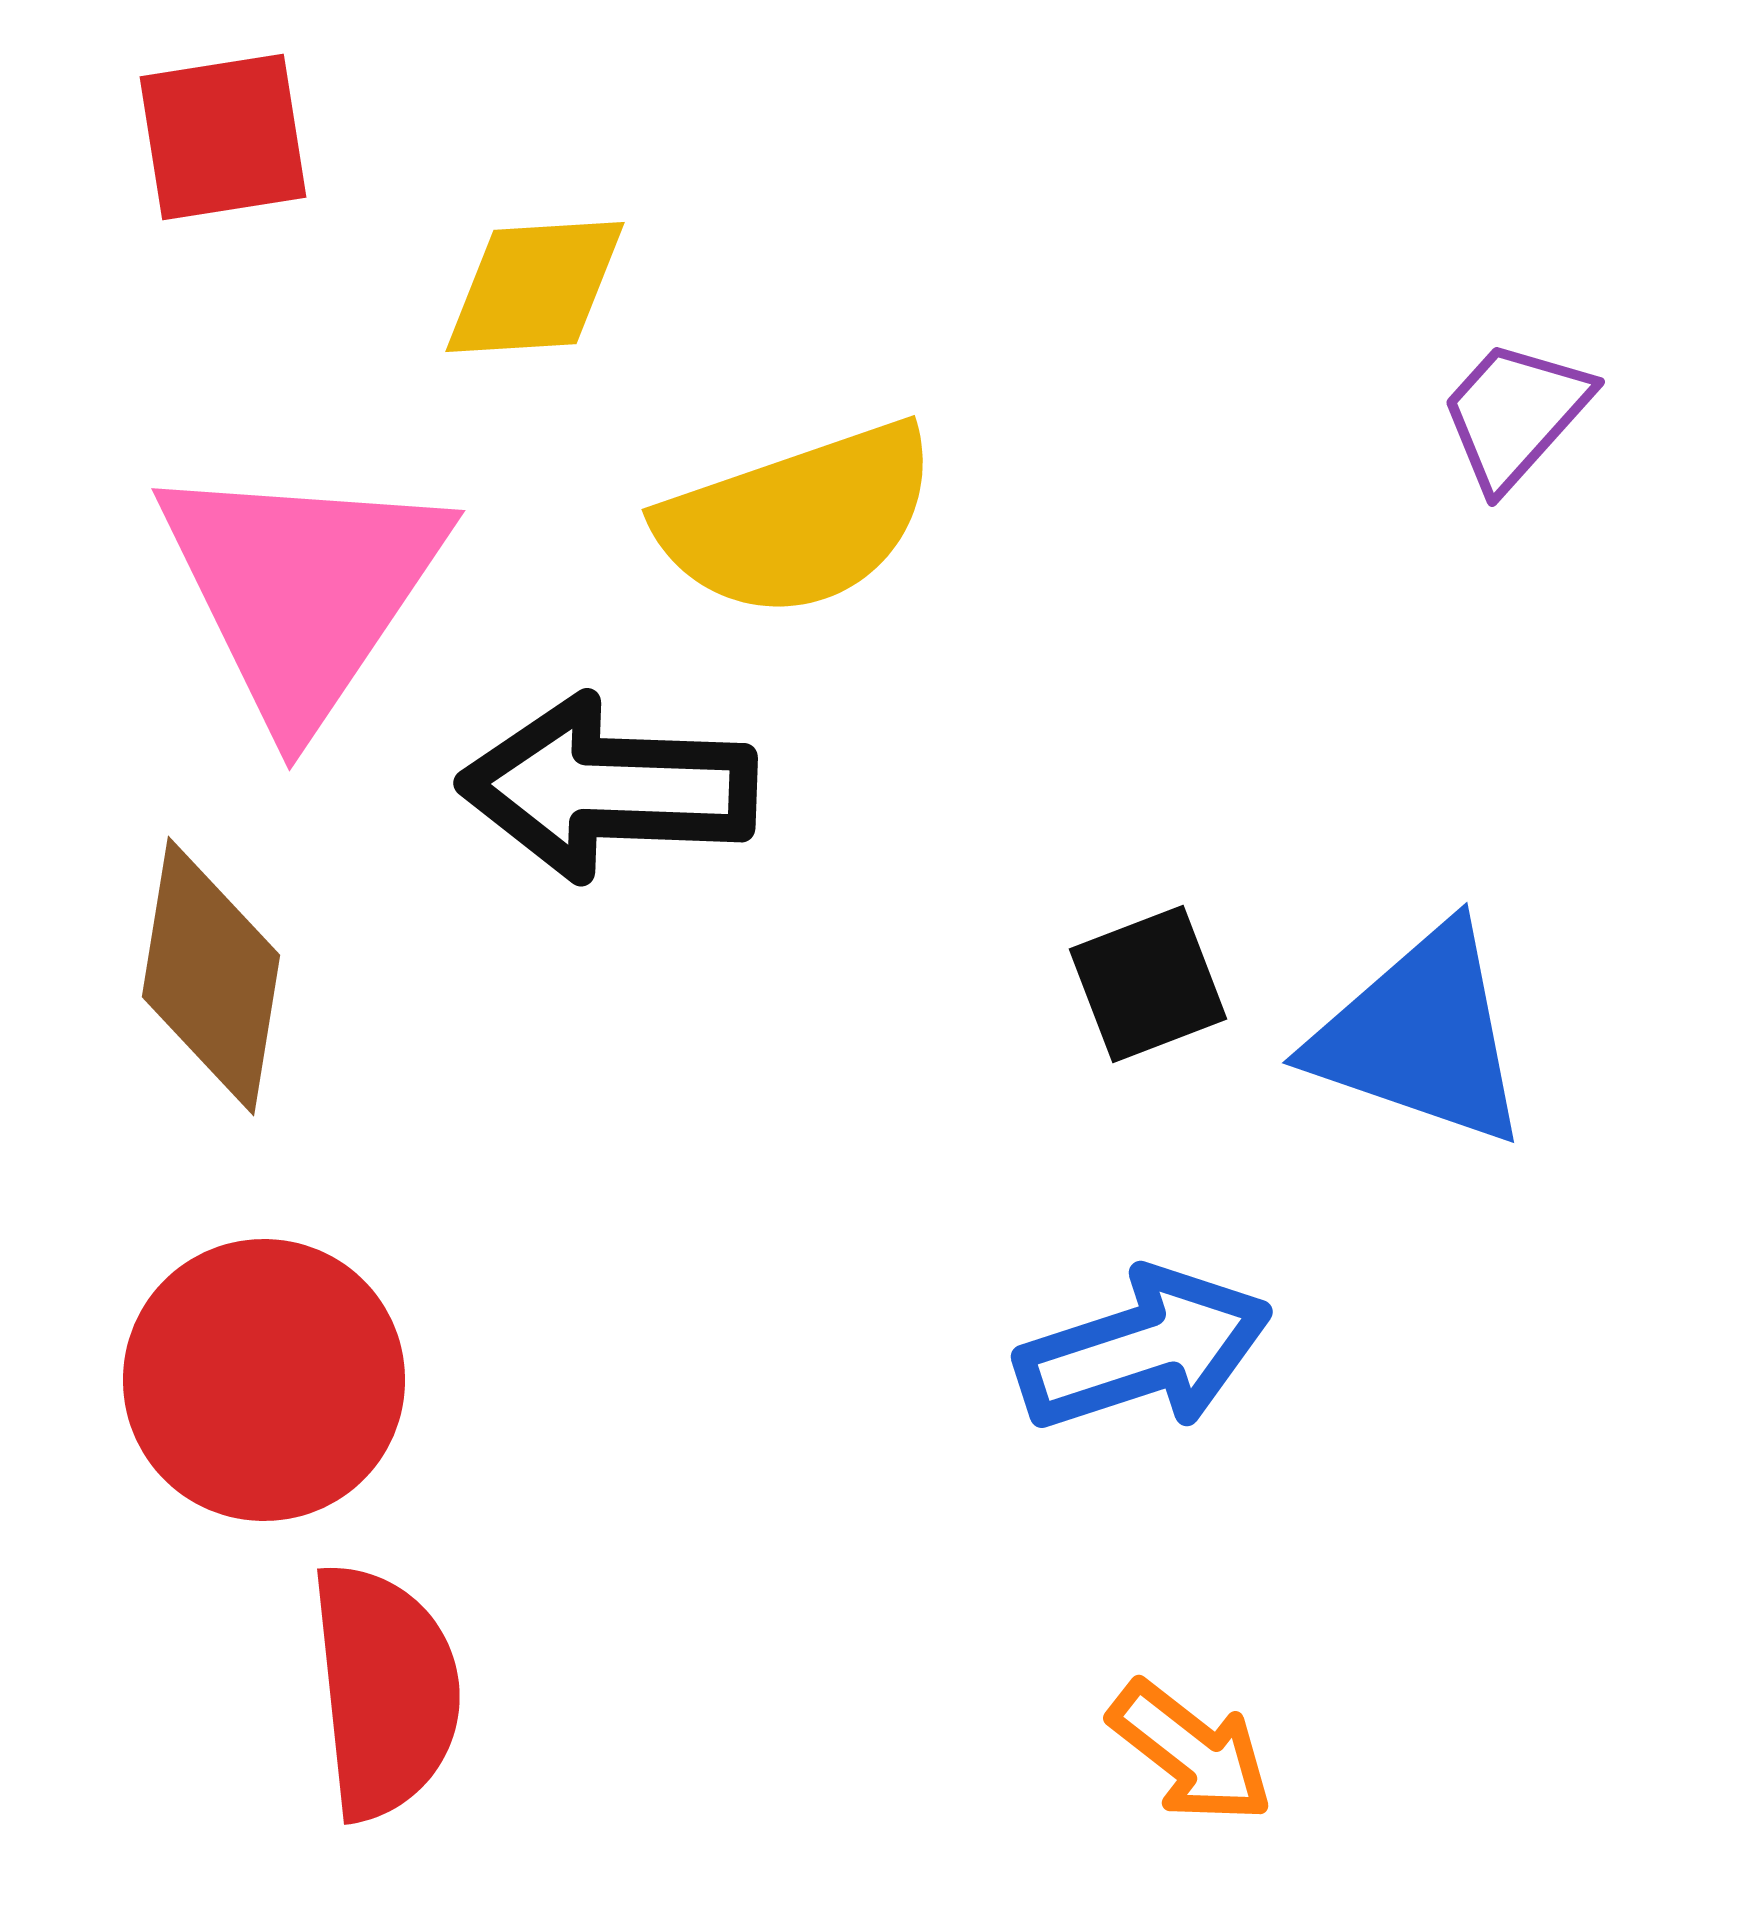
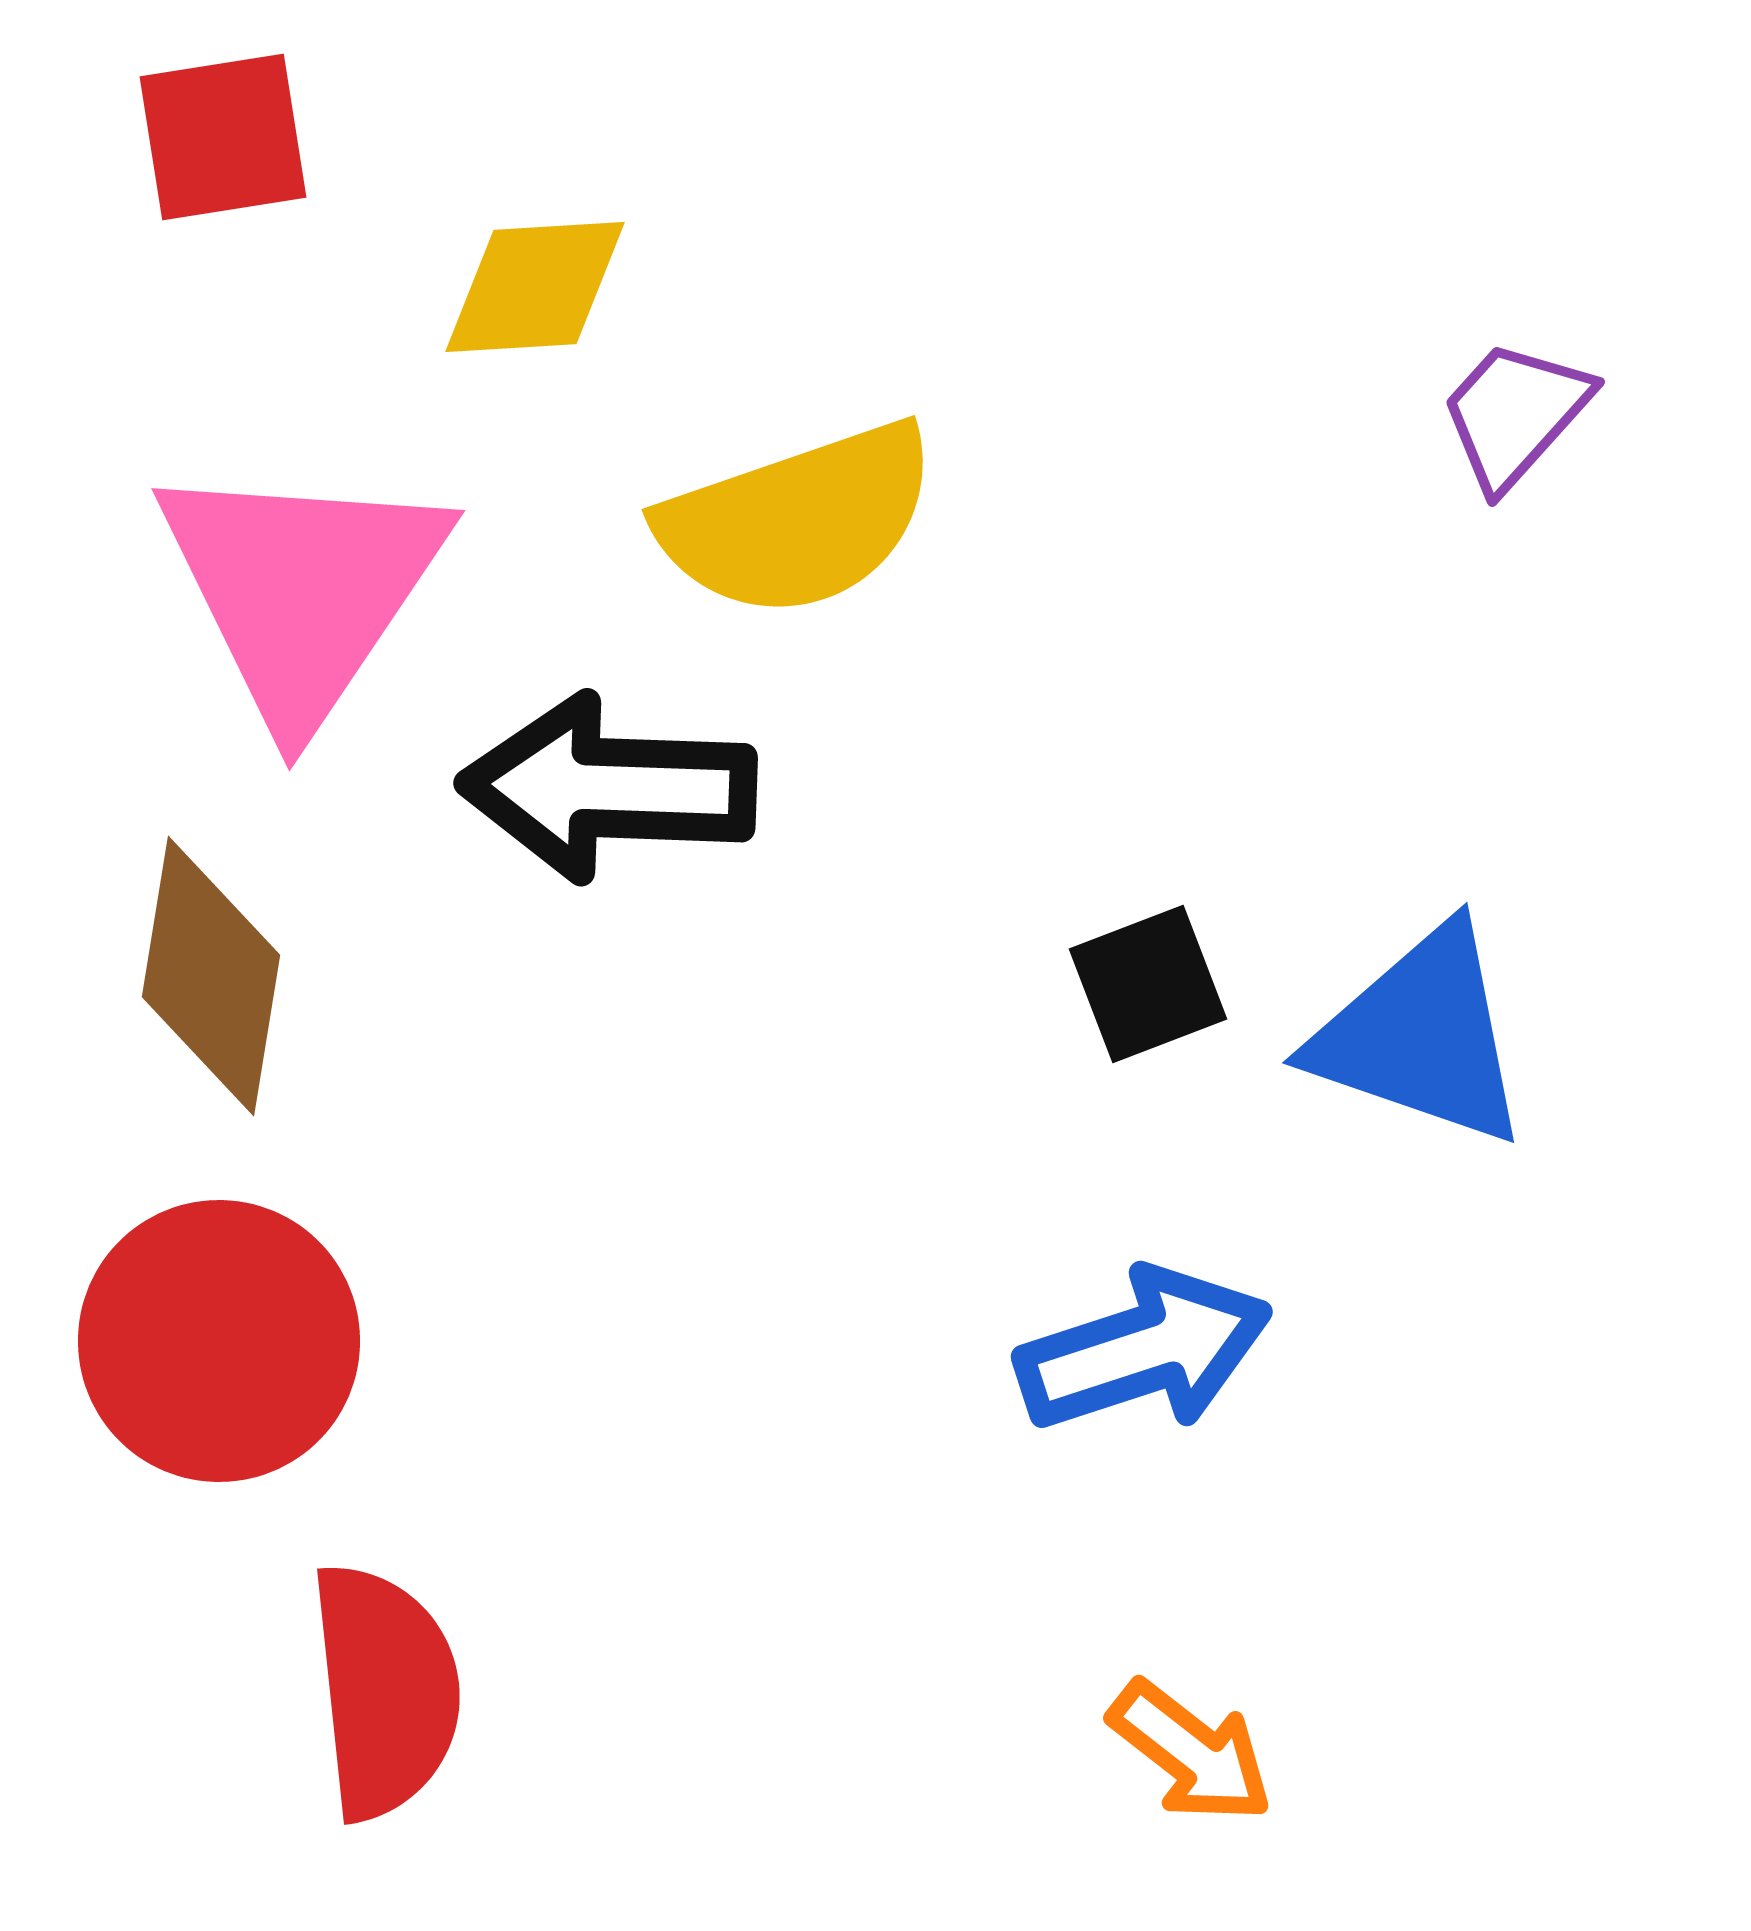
red circle: moved 45 px left, 39 px up
